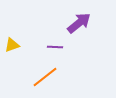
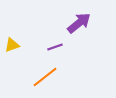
purple line: rotated 21 degrees counterclockwise
